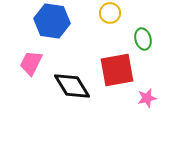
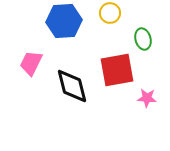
blue hexagon: moved 12 px right; rotated 12 degrees counterclockwise
black diamond: rotated 18 degrees clockwise
pink star: rotated 18 degrees clockwise
